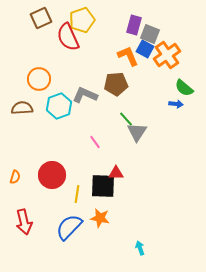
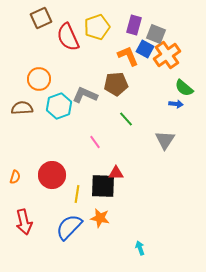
yellow pentagon: moved 15 px right, 7 px down
gray square: moved 6 px right
gray triangle: moved 28 px right, 8 px down
